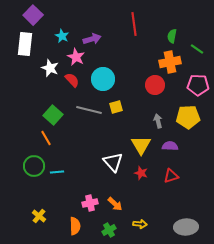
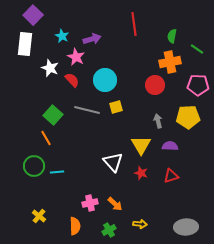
cyan circle: moved 2 px right, 1 px down
gray line: moved 2 px left
